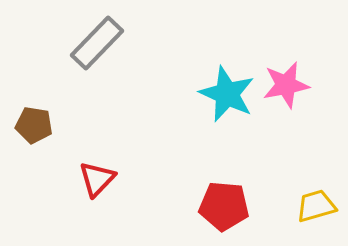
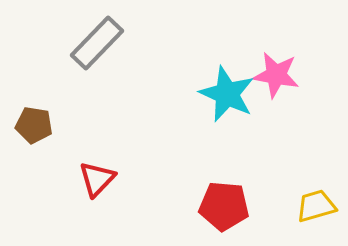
pink star: moved 10 px left, 10 px up; rotated 21 degrees clockwise
